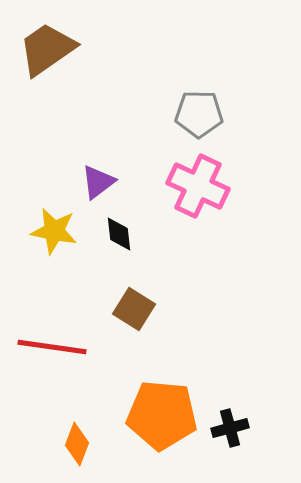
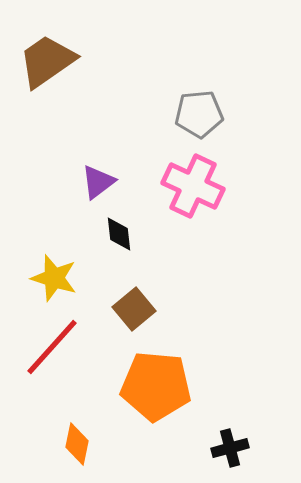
brown trapezoid: moved 12 px down
gray pentagon: rotated 6 degrees counterclockwise
pink cross: moved 5 px left
yellow star: moved 47 px down; rotated 6 degrees clockwise
brown square: rotated 18 degrees clockwise
red line: rotated 56 degrees counterclockwise
orange pentagon: moved 6 px left, 29 px up
black cross: moved 20 px down
orange diamond: rotated 9 degrees counterclockwise
